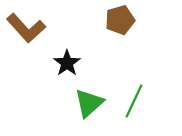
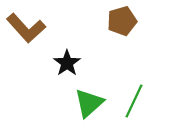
brown pentagon: moved 2 px right, 1 px down
